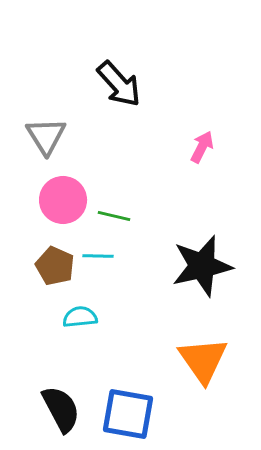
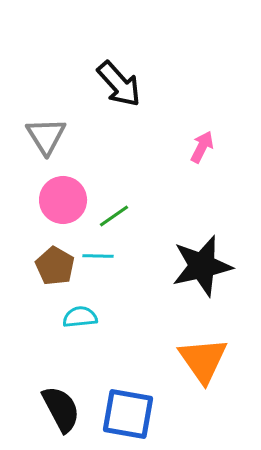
green line: rotated 48 degrees counterclockwise
brown pentagon: rotated 6 degrees clockwise
